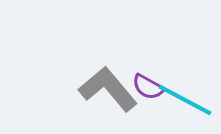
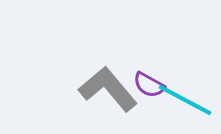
purple semicircle: moved 1 px right, 2 px up
